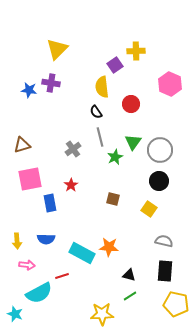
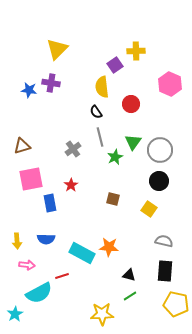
brown triangle: moved 1 px down
pink square: moved 1 px right
cyan star: rotated 21 degrees clockwise
